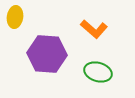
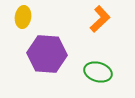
yellow ellipse: moved 8 px right
orange L-shape: moved 6 px right, 10 px up; rotated 84 degrees counterclockwise
